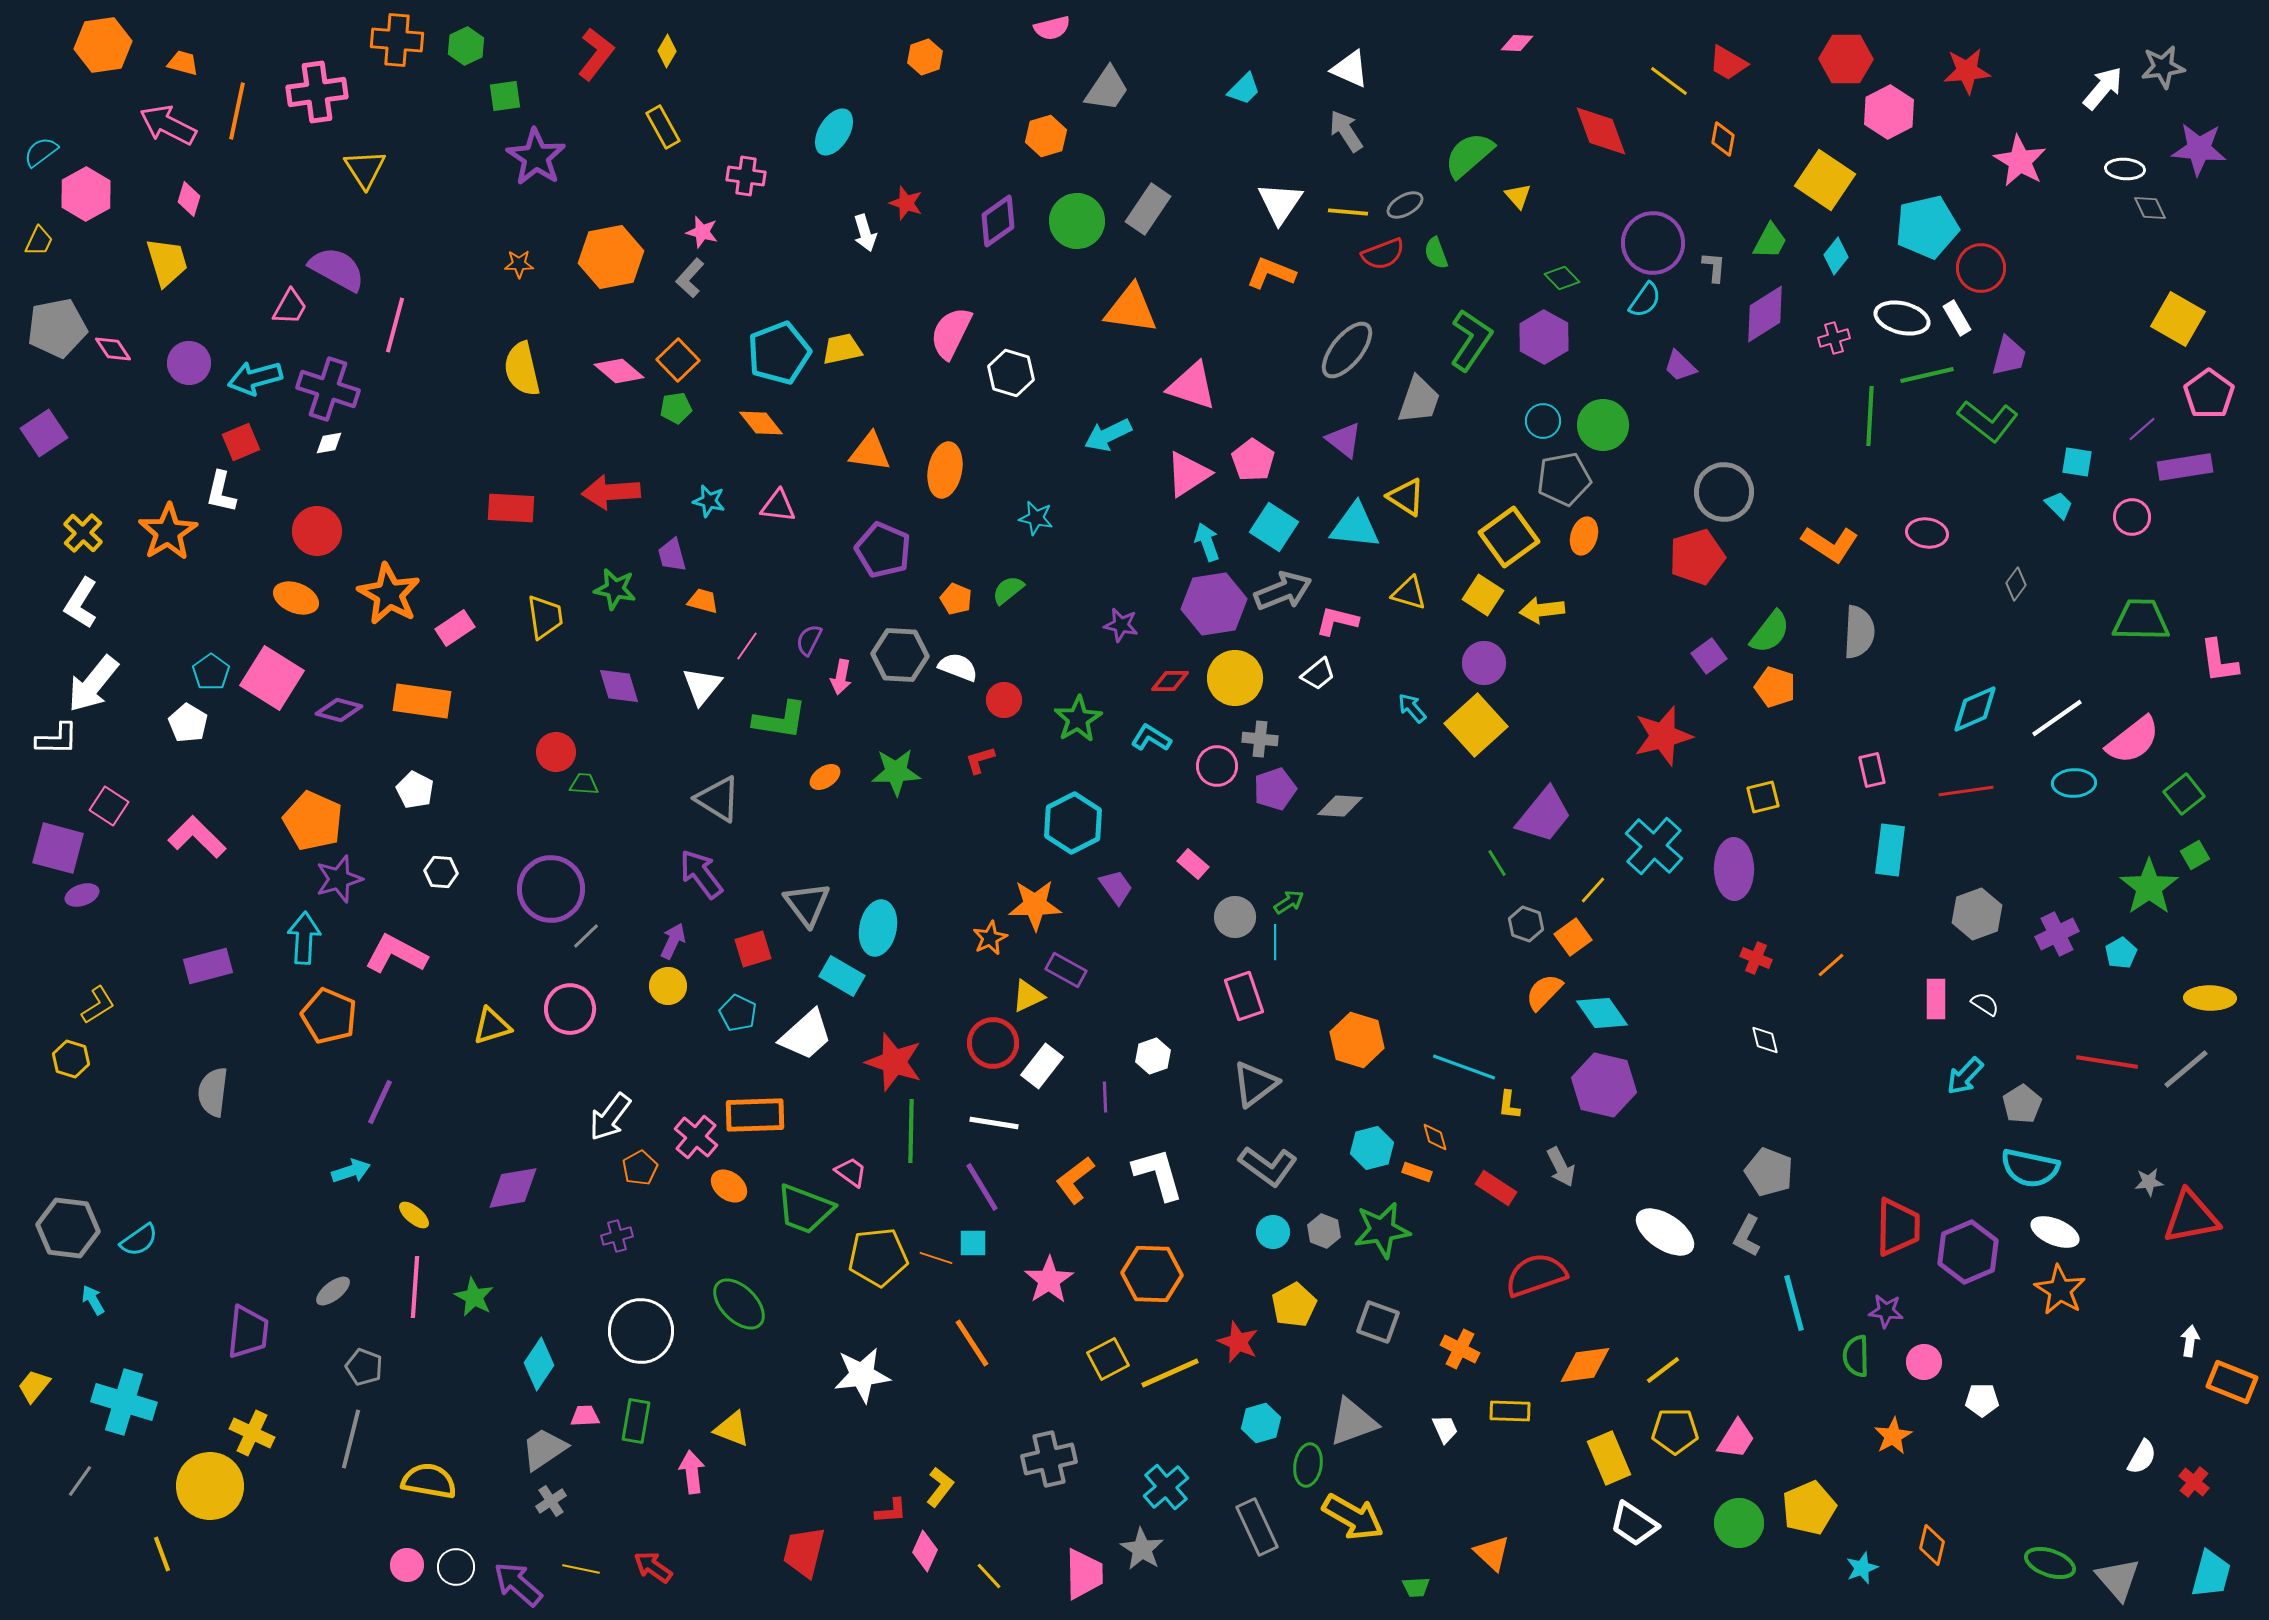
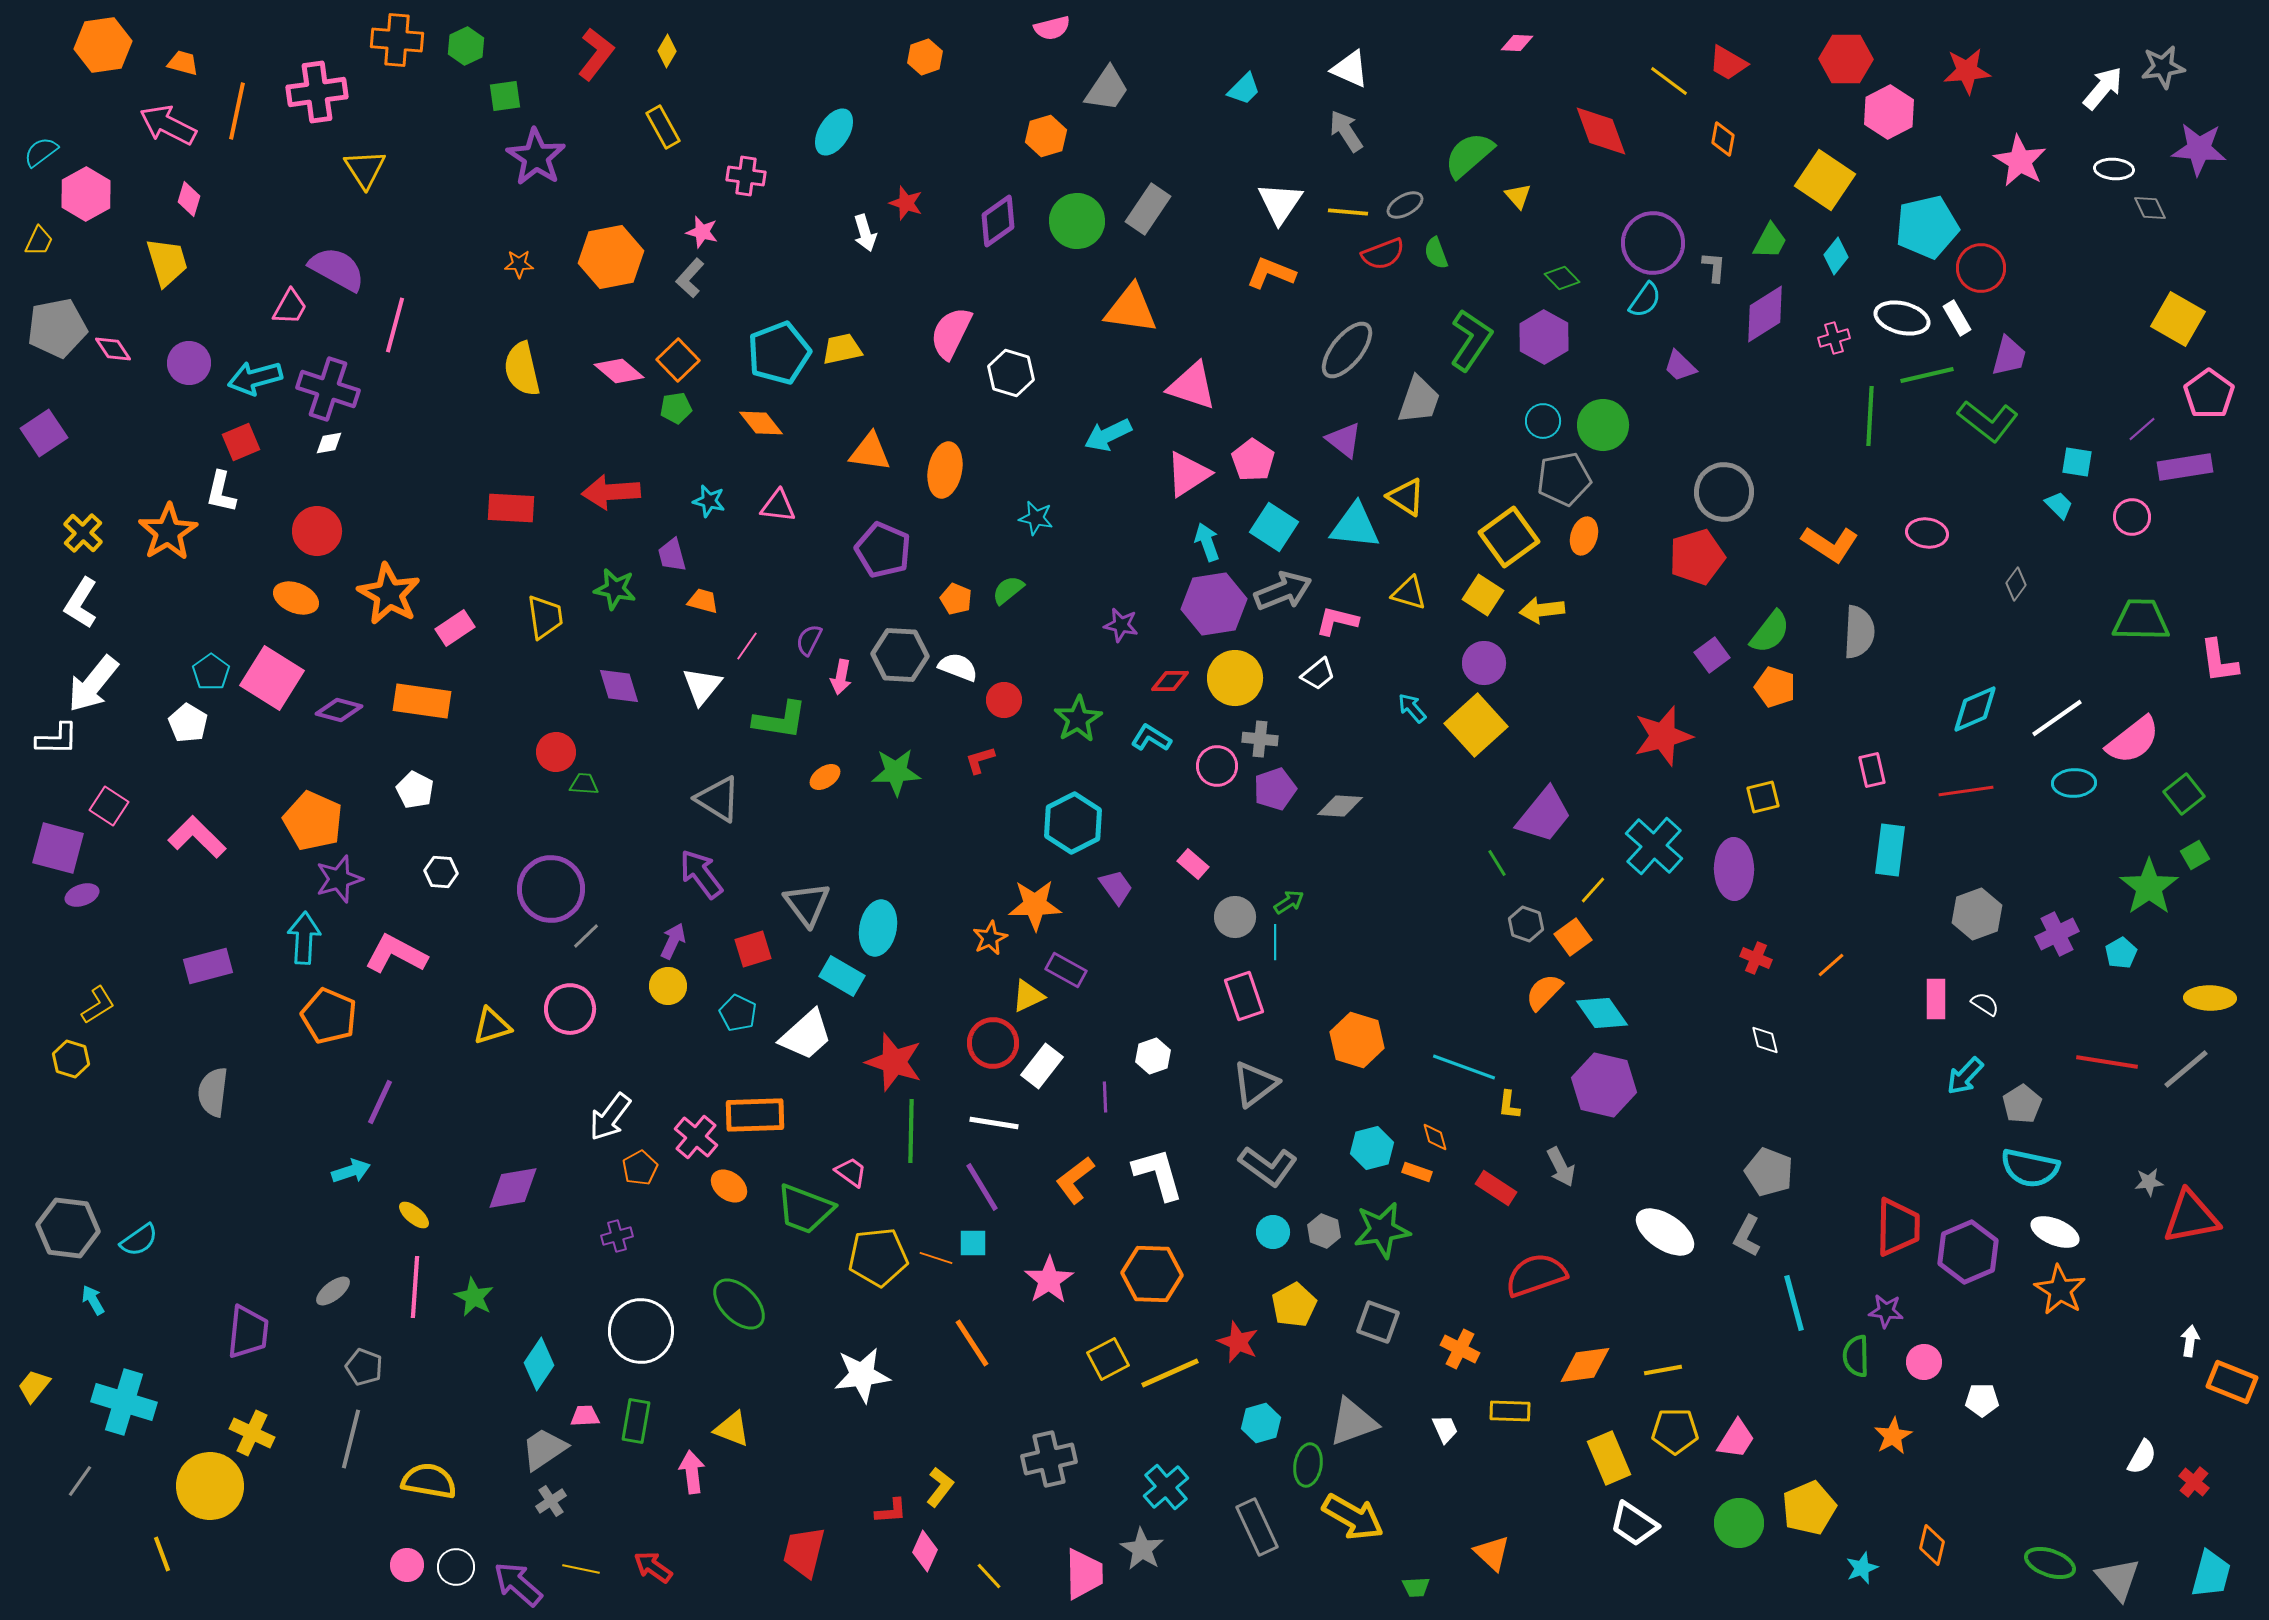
white ellipse at (2125, 169): moved 11 px left
purple square at (1709, 656): moved 3 px right, 1 px up
yellow line at (1663, 1370): rotated 27 degrees clockwise
